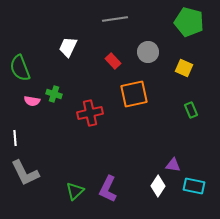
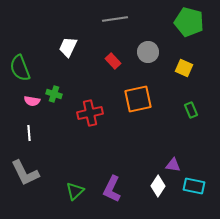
orange square: moved 4 px right, 5 px down
white line: moved 14 px right, 5 px up
purple L-shape: moved 4 px right
